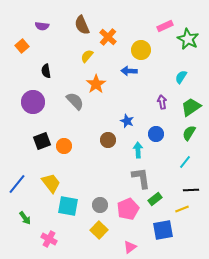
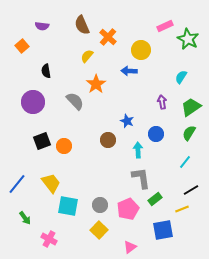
black line: rotated 28 degrees counterclockwise
